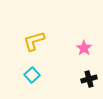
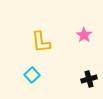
yellow L-shape: moved 7 px right, 1 px down; rotated 80 degrees counterclockwise
pink star: moved 13 px up
